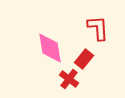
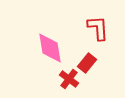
red rectangle: moved 3 px right, 4 px down
